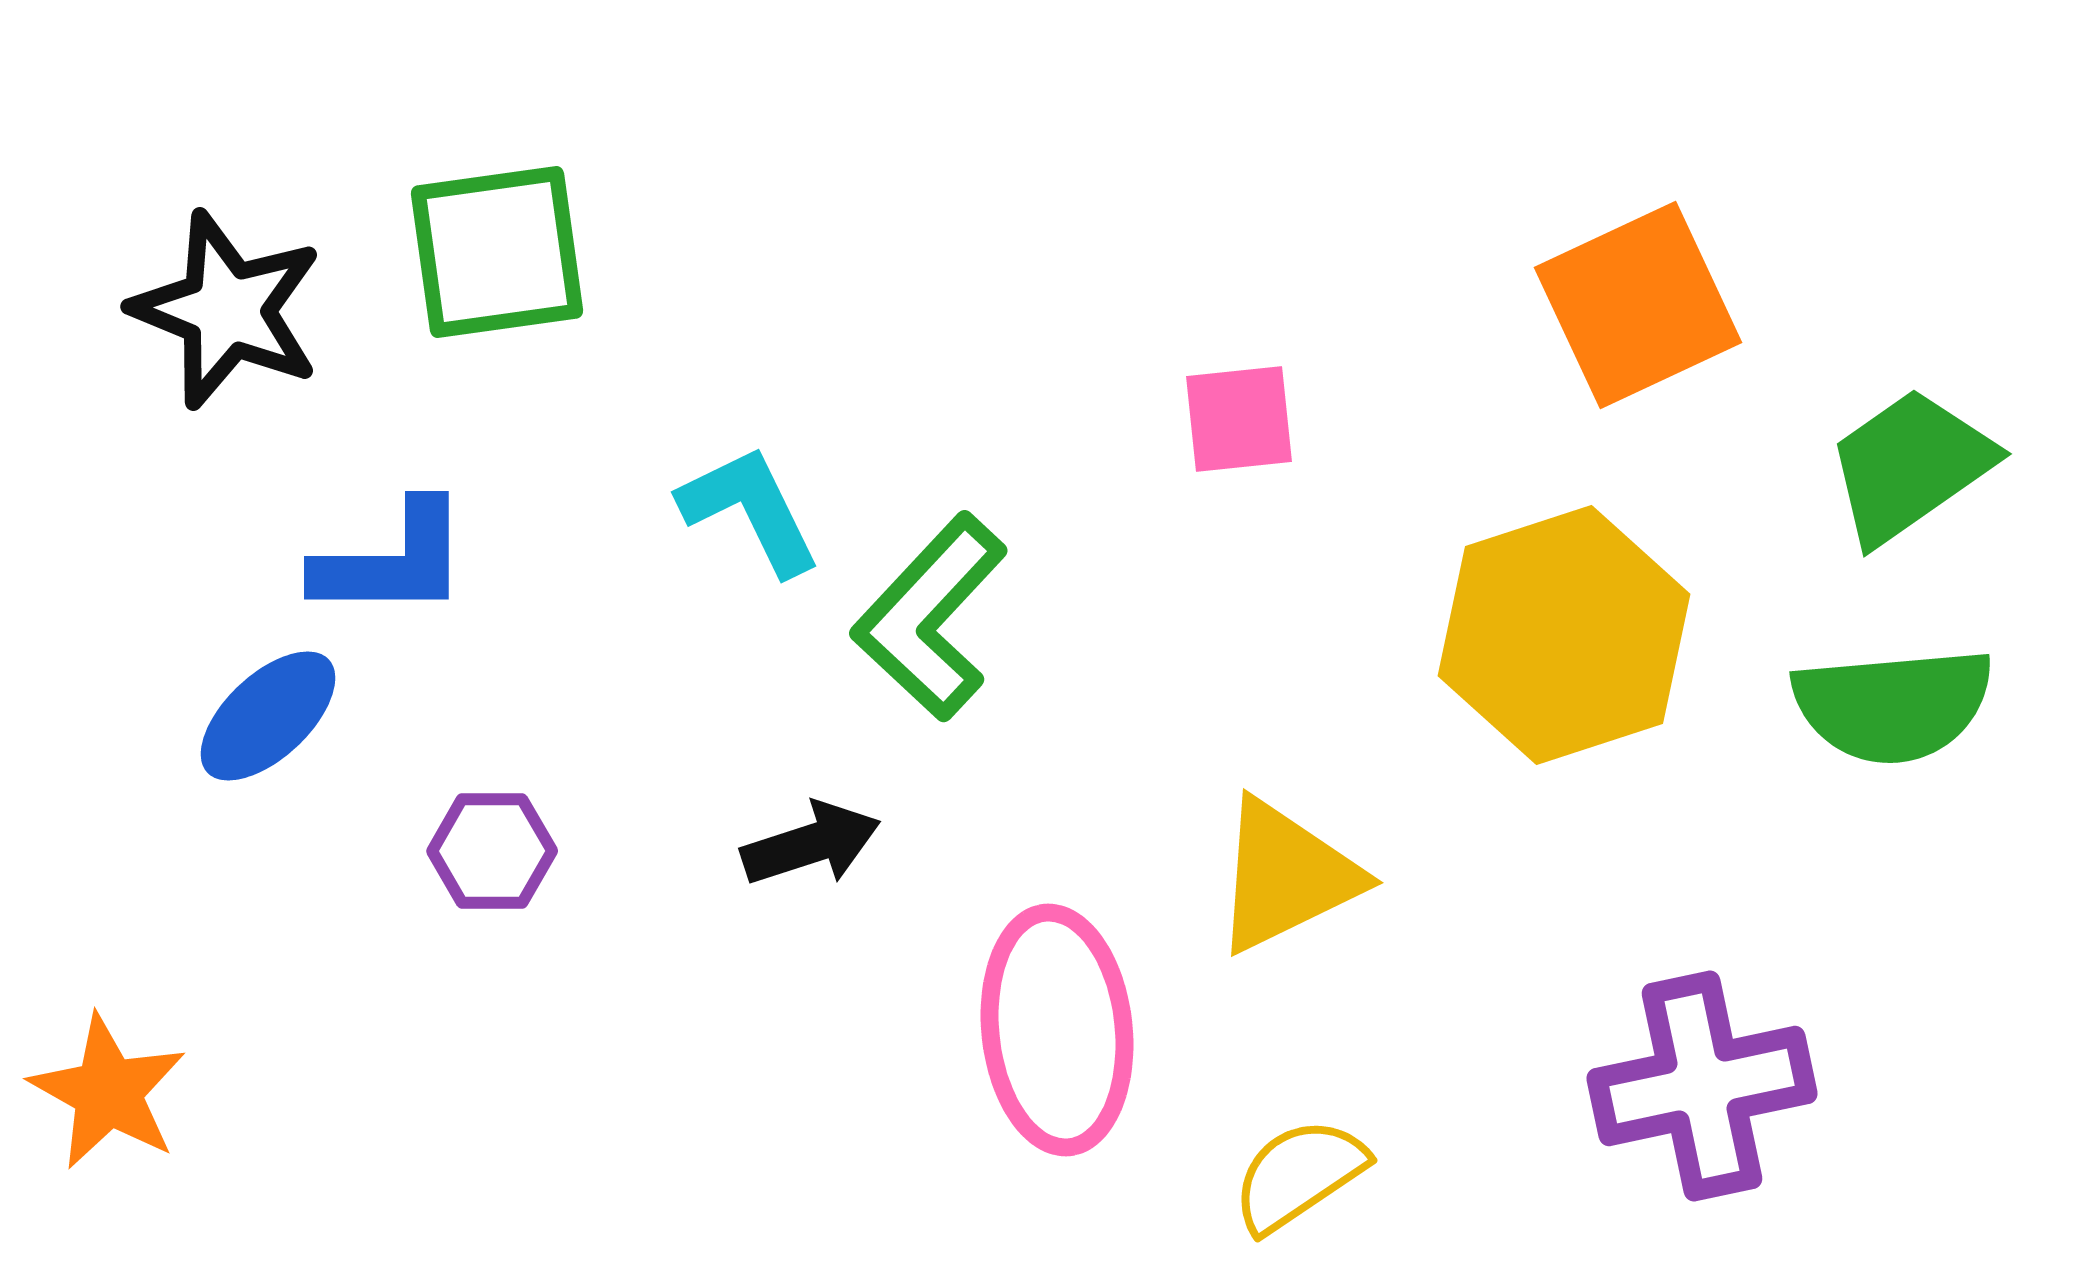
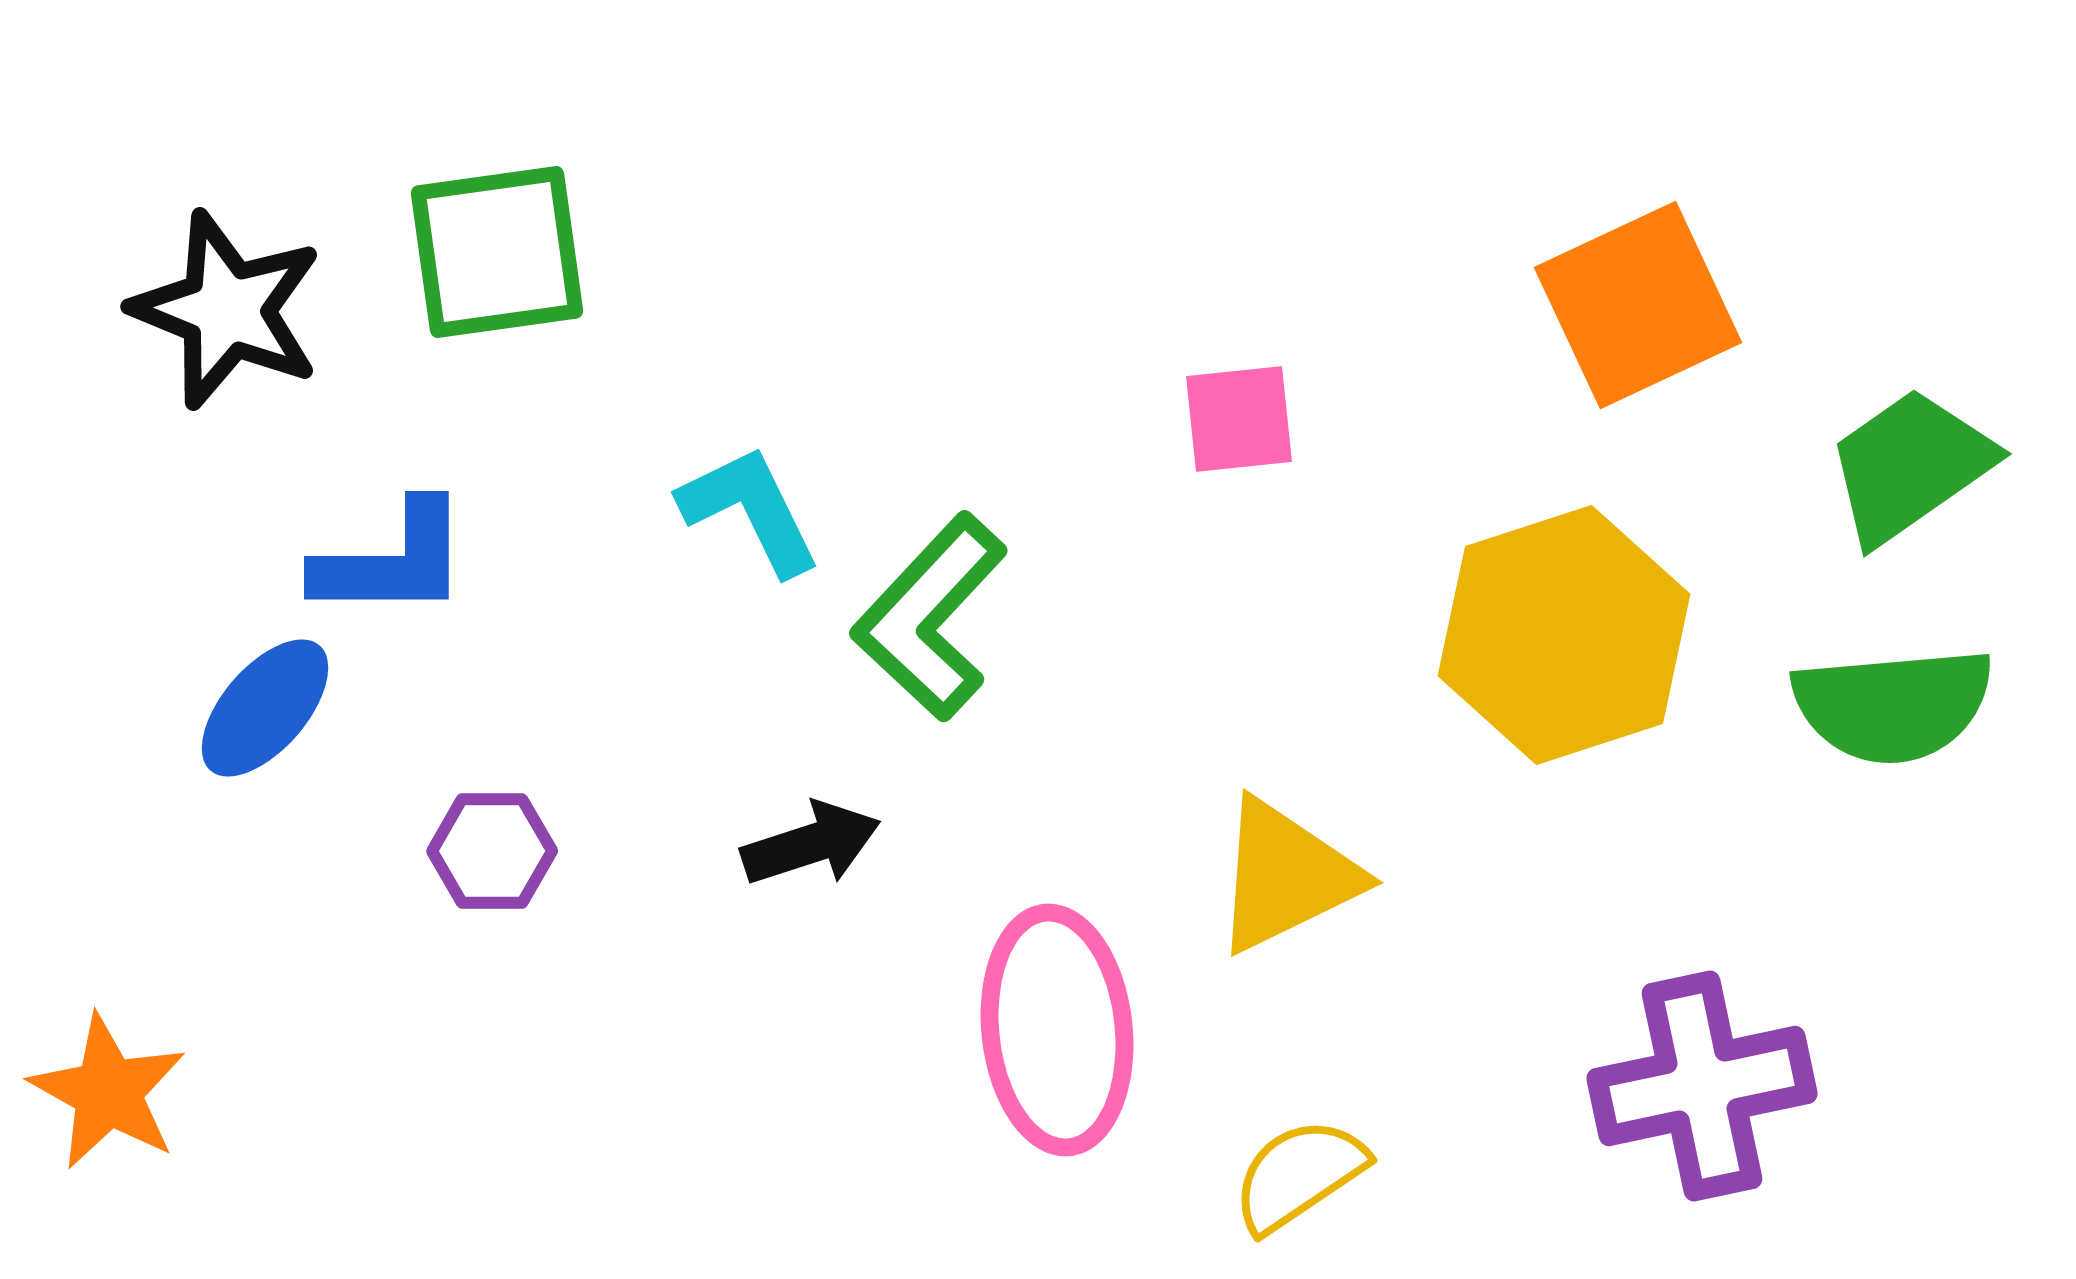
blue ellipse: moved 3 px left, 8 px up; rotated 6 degrees counterclockwise
